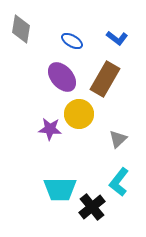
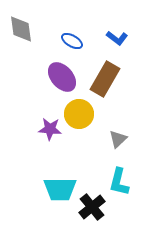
gray diamond: rotated 16 degrees counterclockwise
cyan L-shape: rotated 24 degrees counterclockwise
